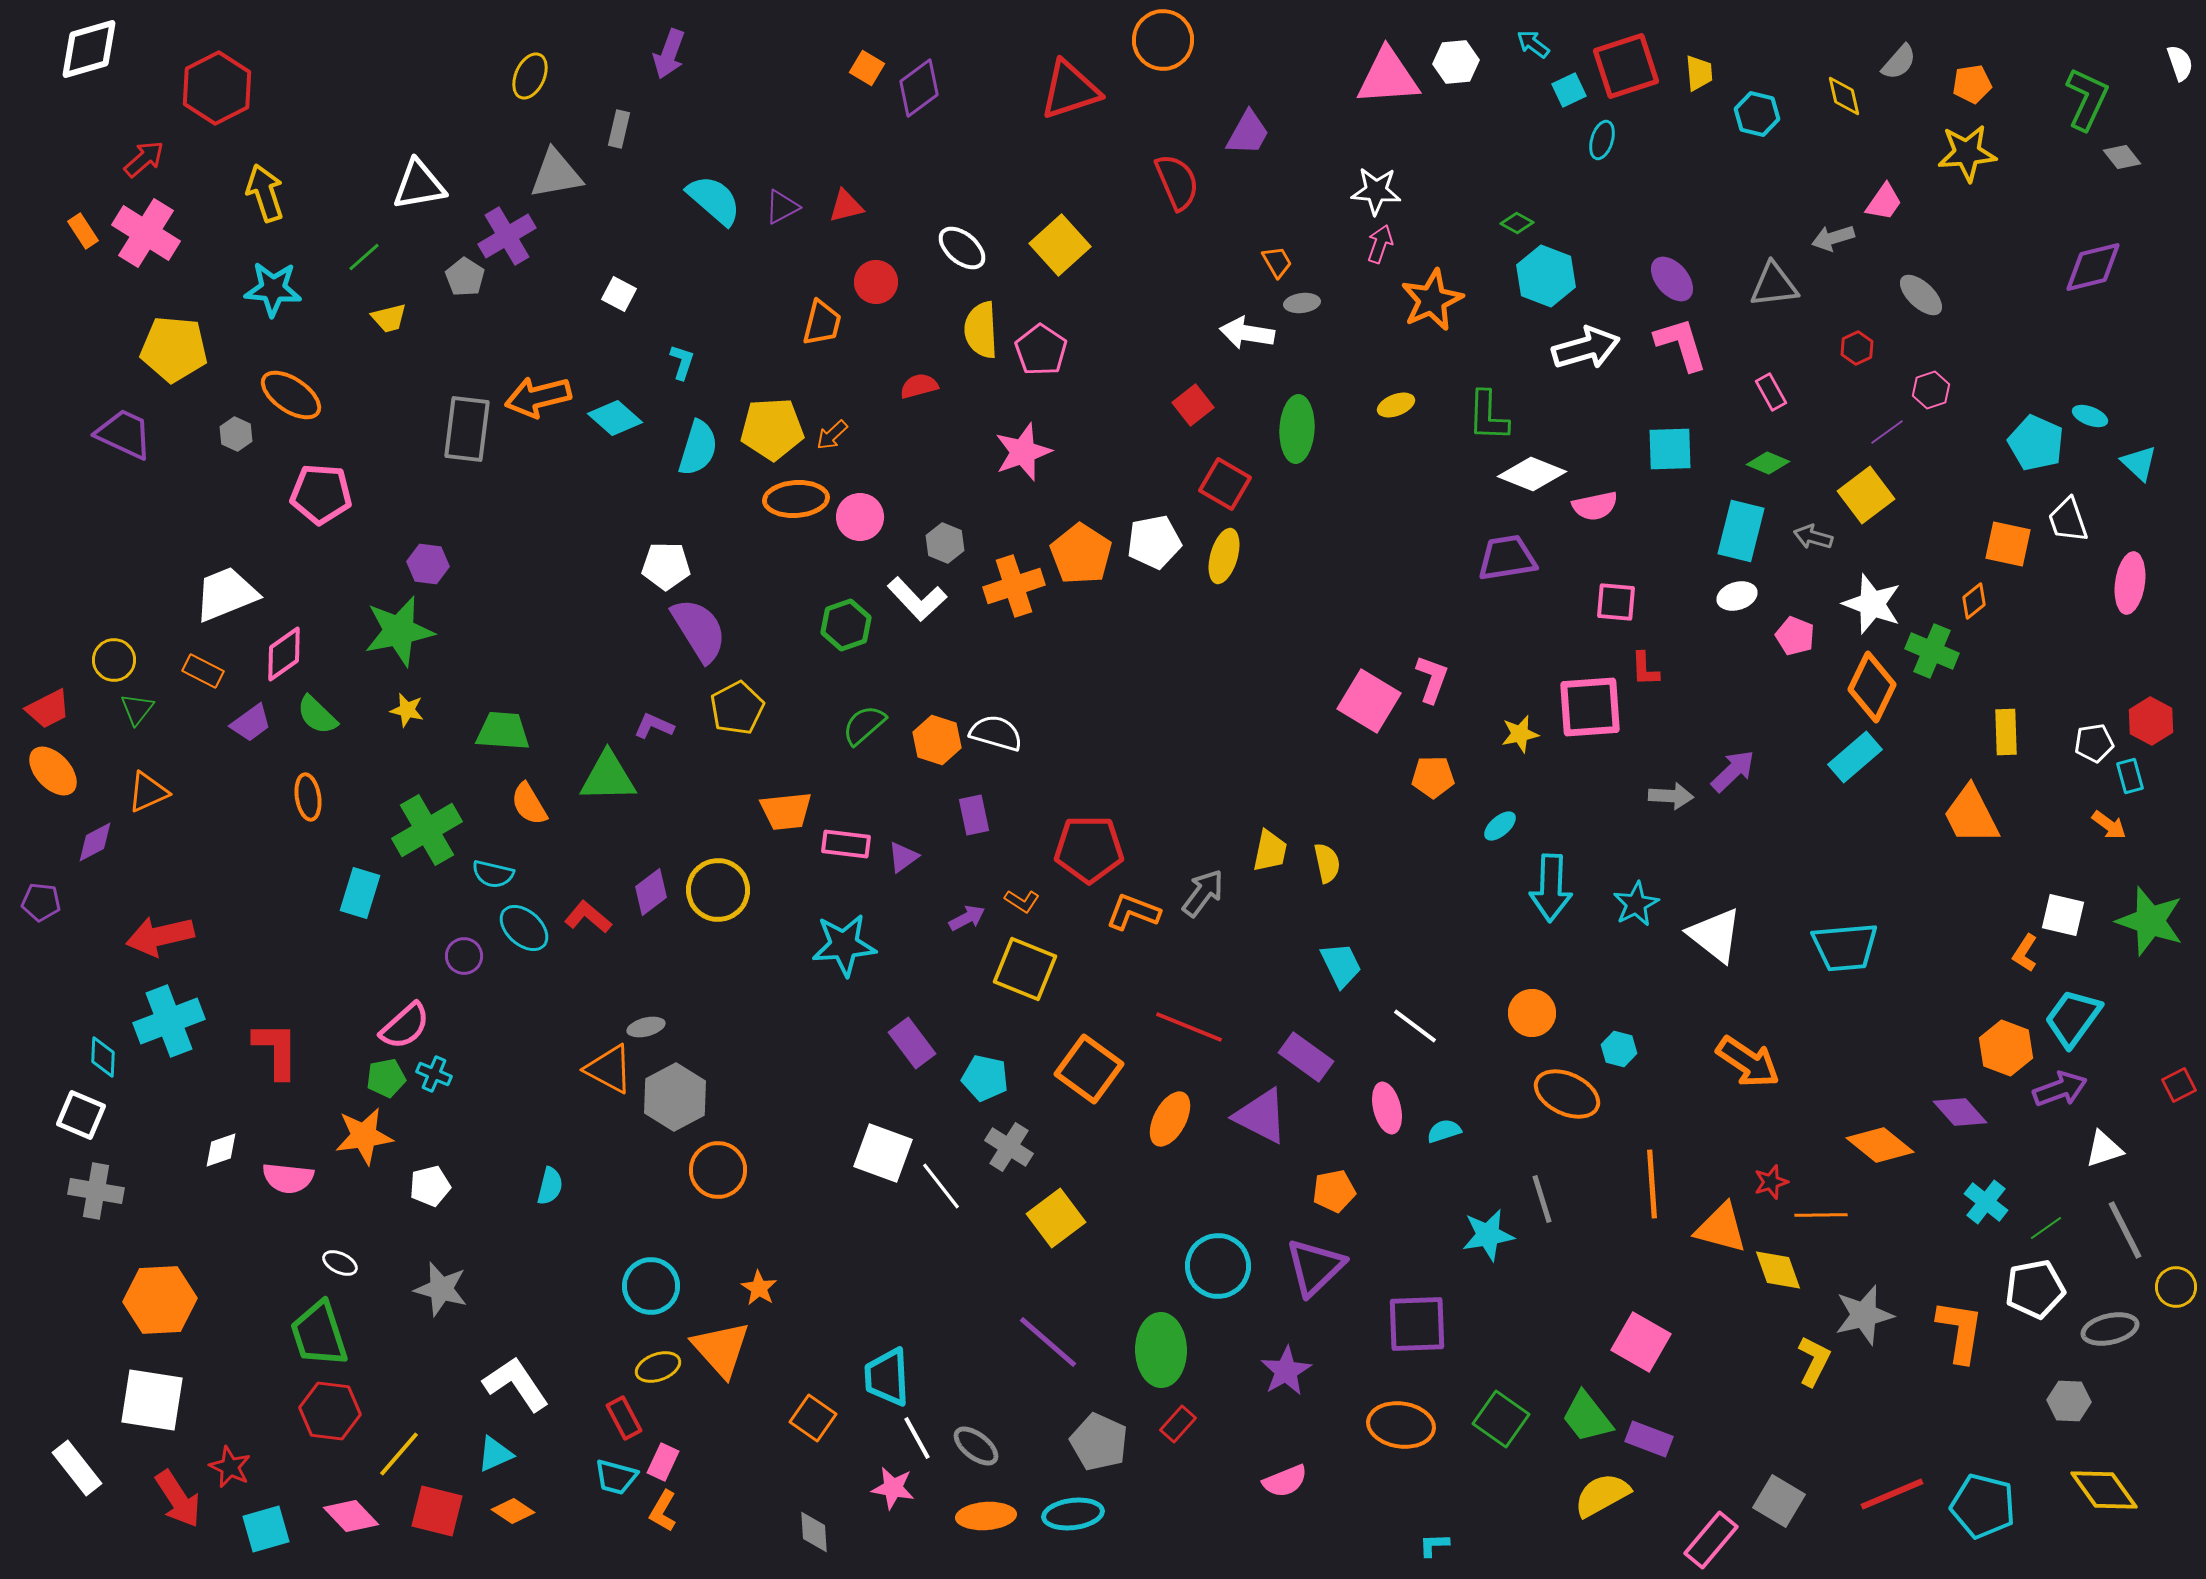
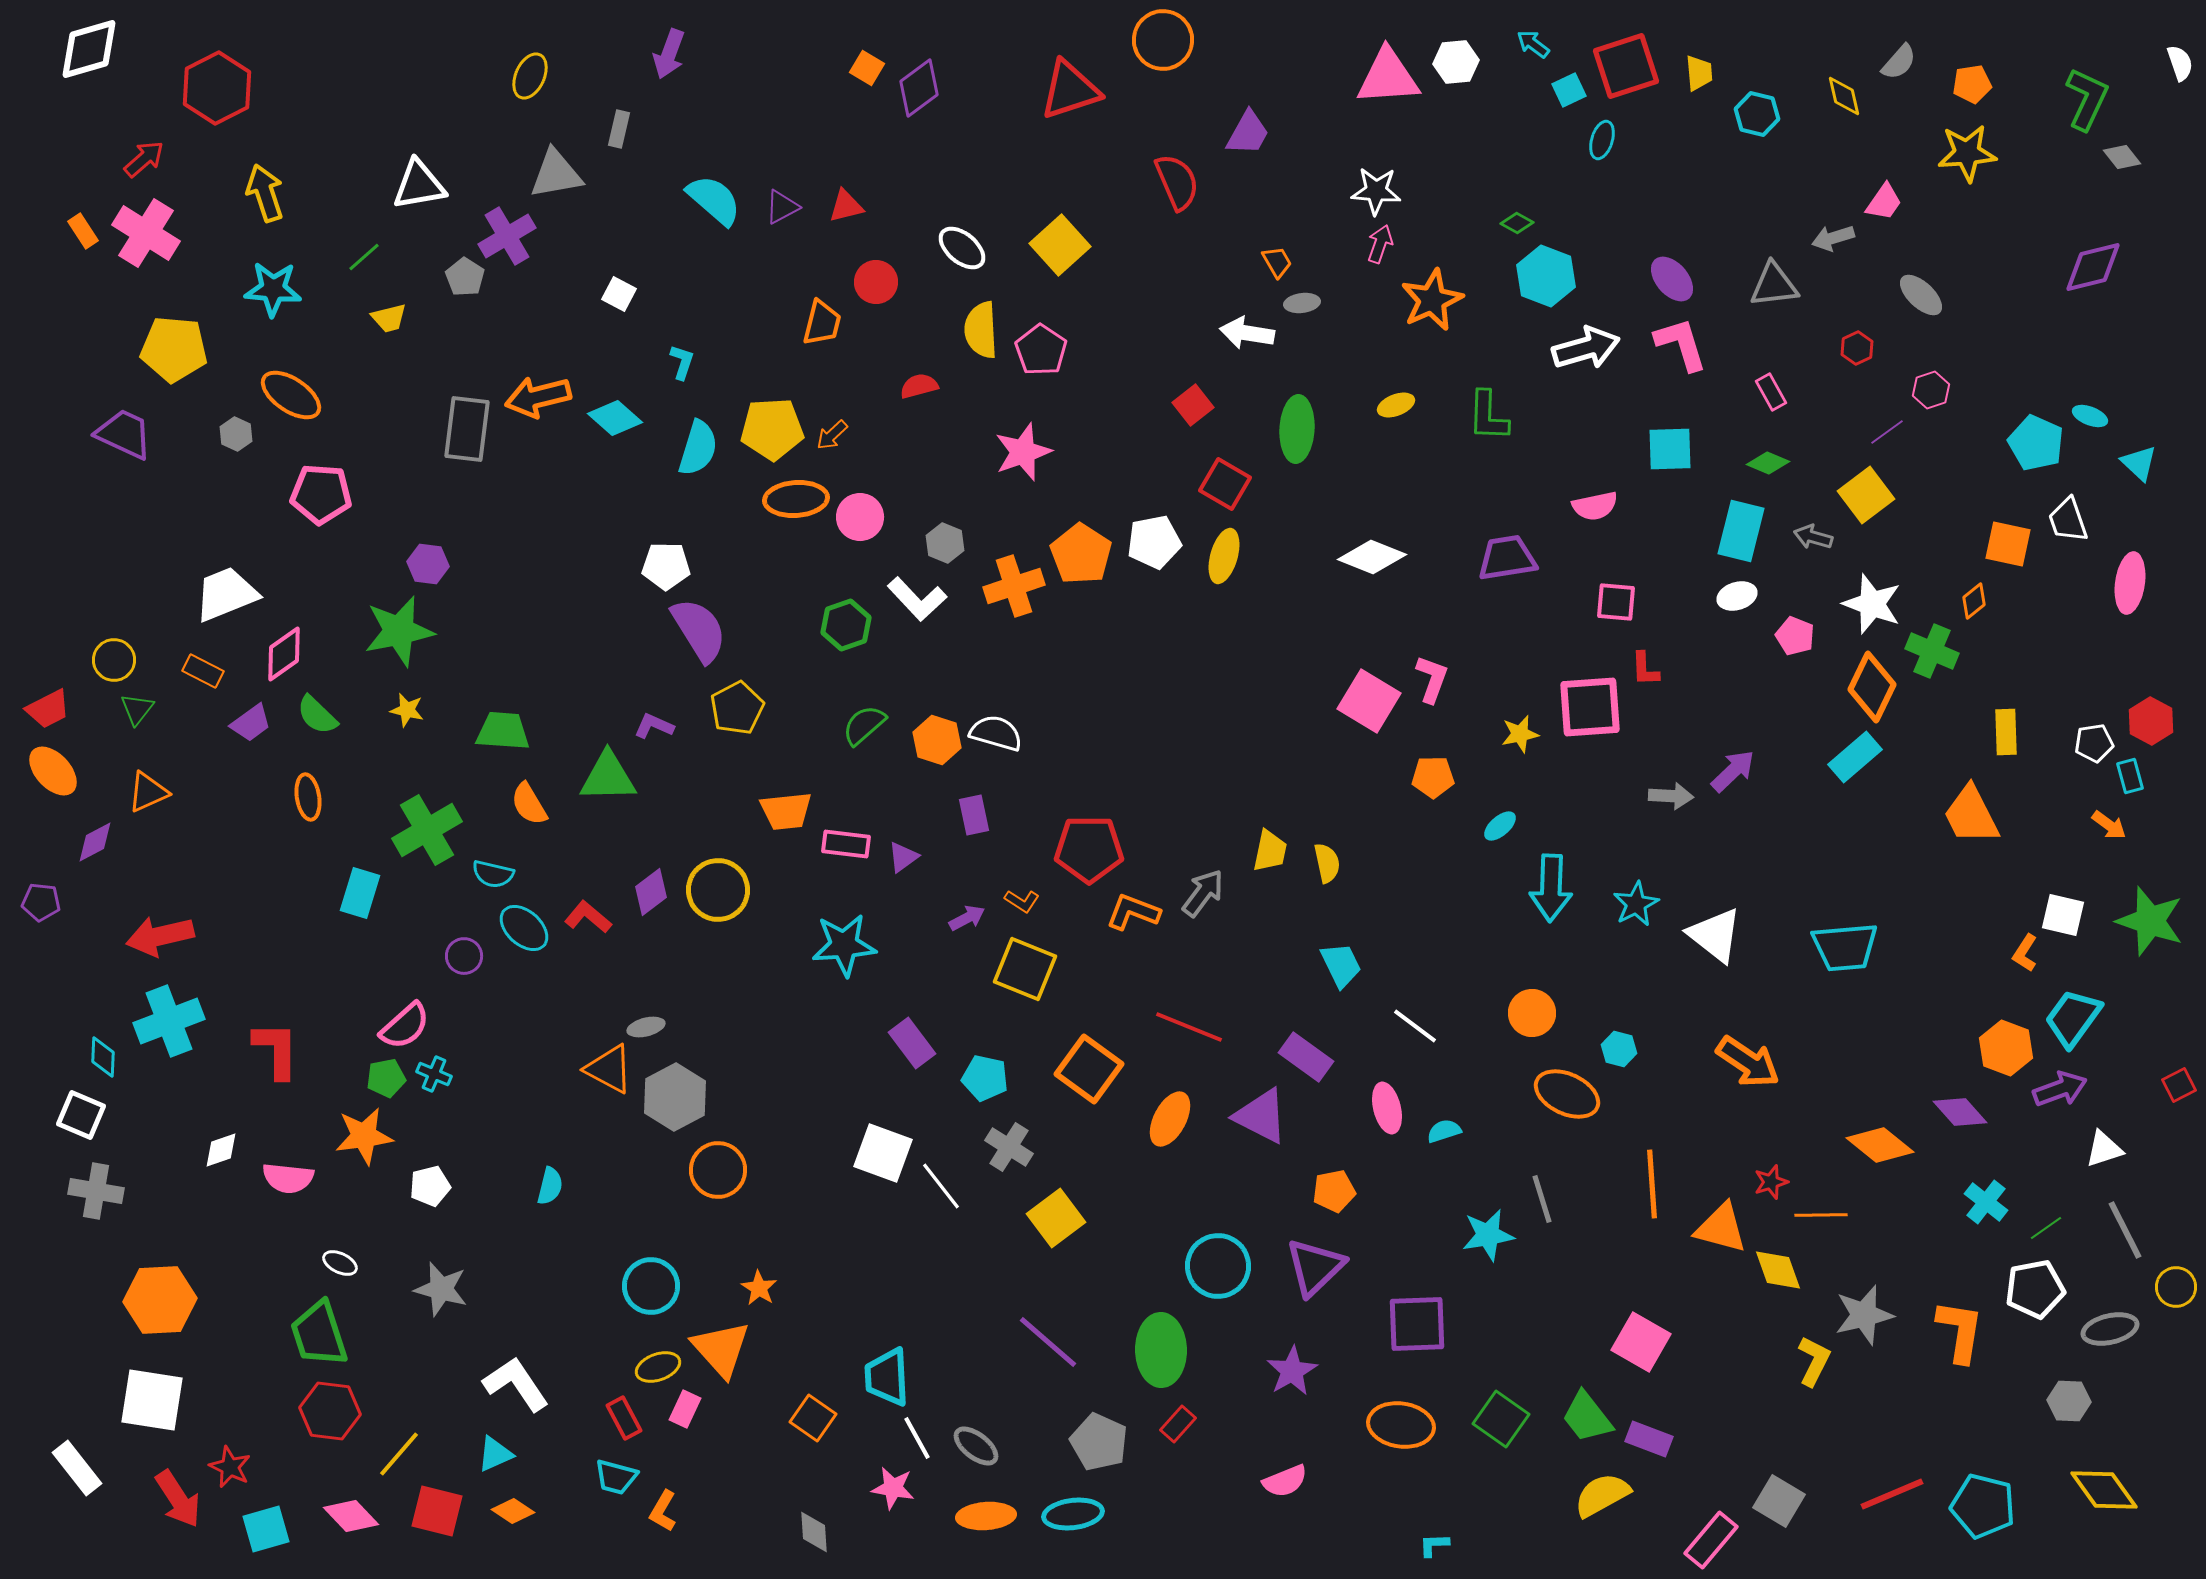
white diamond at (1532, 474): moved 160 px left, 83 px down
purple star at (1286, 1371): moved 6 px right
pink rectangle at (663, 1462): moved 22 px right, 53 px up
